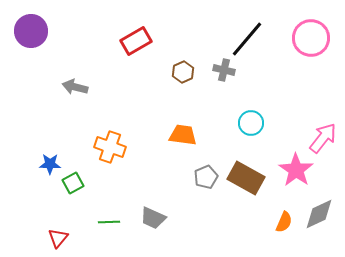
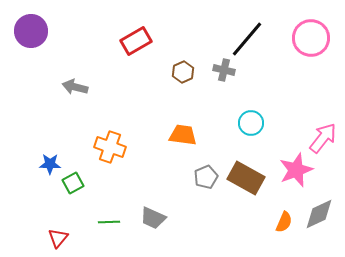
pink star: rotated 16 degrees clockwise
